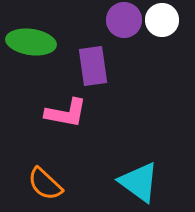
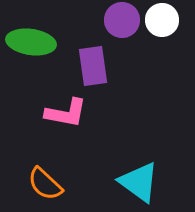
purple circle: moved 2 px left
